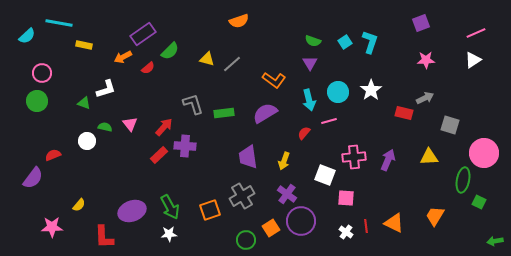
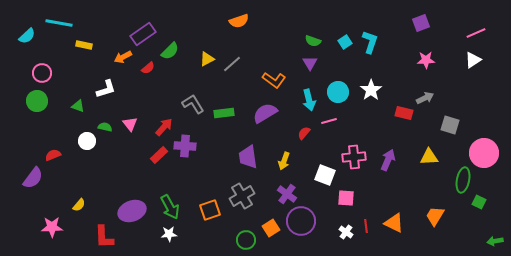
yellow triangle at (207, 59): rotated 42 degrees counterclockwise
green triangle at (84, 103): moved 6 px left, 3 px down
gray L-shape at (193, 104): rotated 15 degrees counterclockwise
